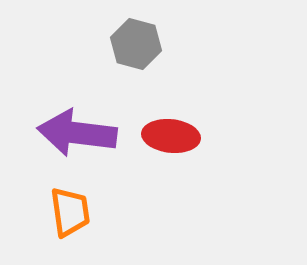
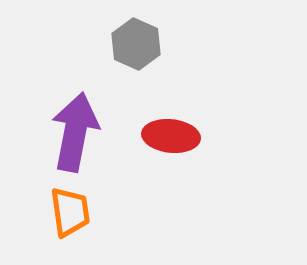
gray hexagon: rotated 9 degrees clockwise
purple arrow: moved 2 px left, 1 px up; rotated 94 degrees clockwise
